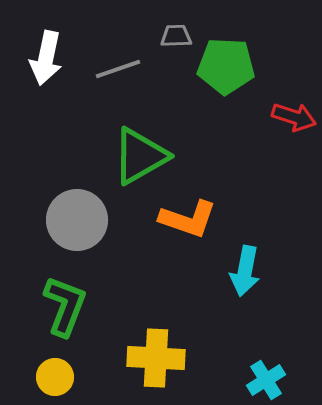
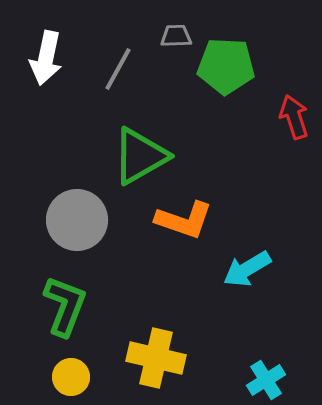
gray line: rotated 42 degrees counterclockwise
red arrow: rotated 126 degrees counterclockwise
orange L-shape: moved 4 px left, 1 px down
cyan arrow: moved 2 px right, 2 px up; rotated 48 degrees clockwise
yellow cross: rotated 10 degrees clockwise
yellow circle: moved 16 px right
